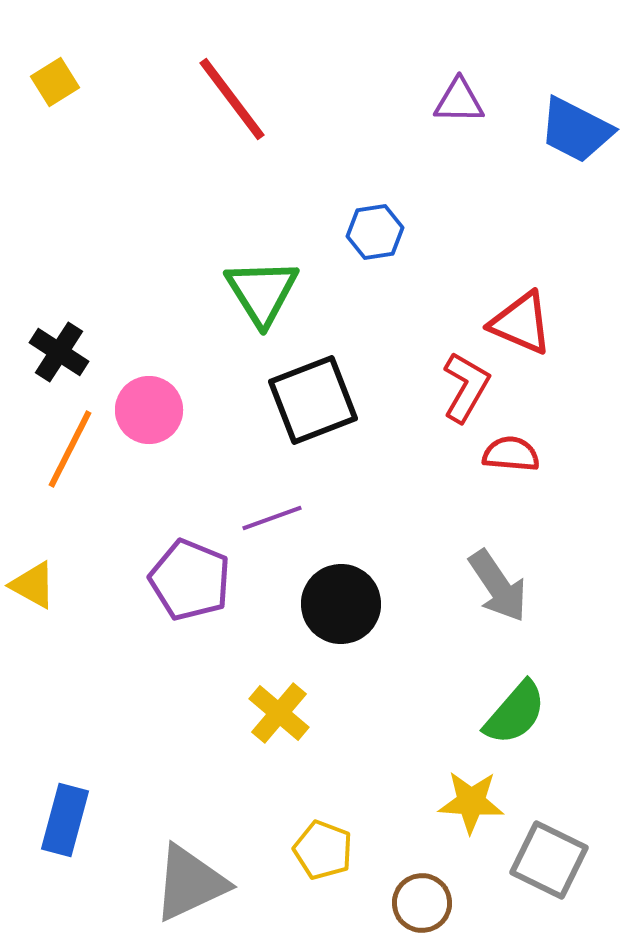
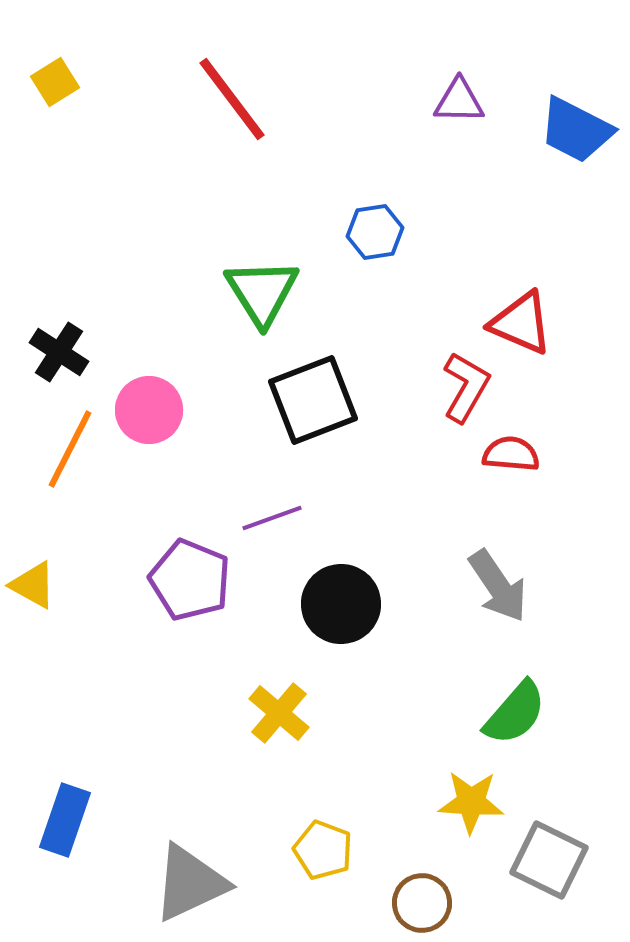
blue rectangle: rotated 4 degrees clockwise
